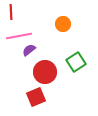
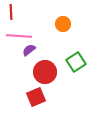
pink line: rotated 15 degrees clockwise
